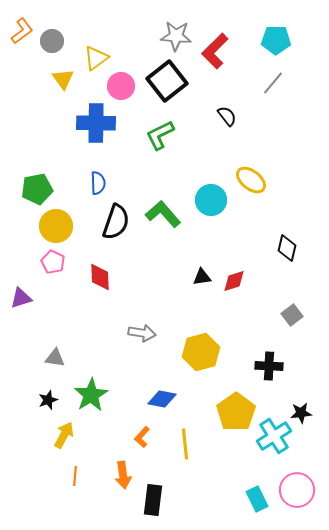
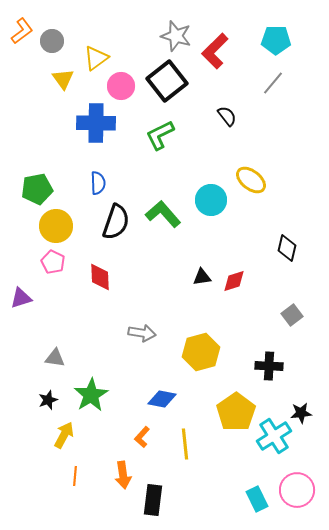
gray star at (176, 36): rotated 12 degrees clockwise
